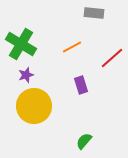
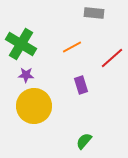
purple star: rotated 21 degrees clockwise
